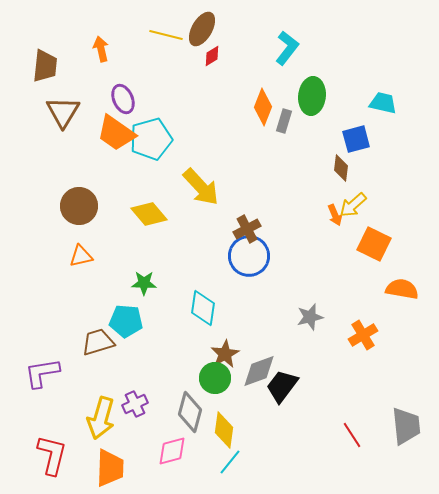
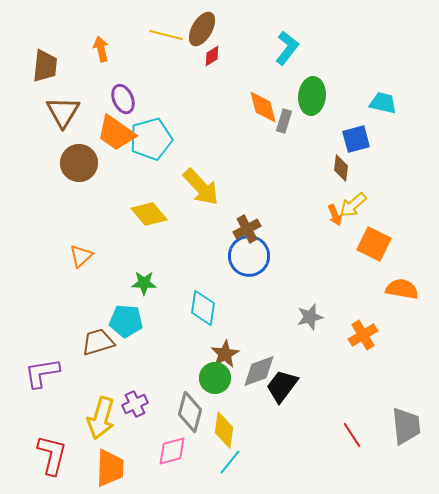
orange diamond at (263, 107): rotated 36 degrees counterclockwise
brown circle at (79, 206): moved 43 px up
orange triangle at (81, 256): rotated 30 degrees counterclockwise
